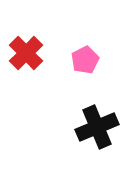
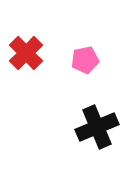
pink pentagon: rotated 16 degrees clockwise
